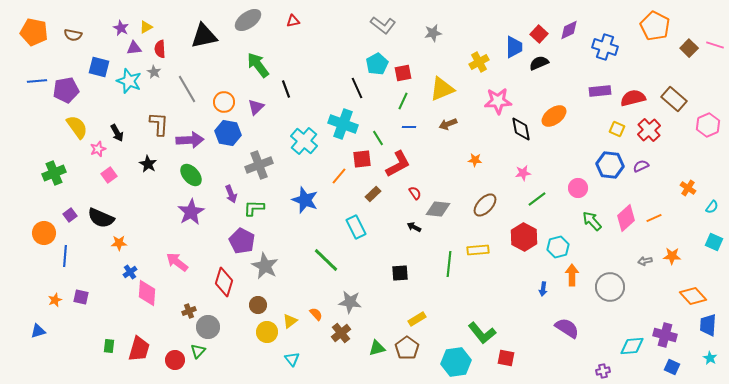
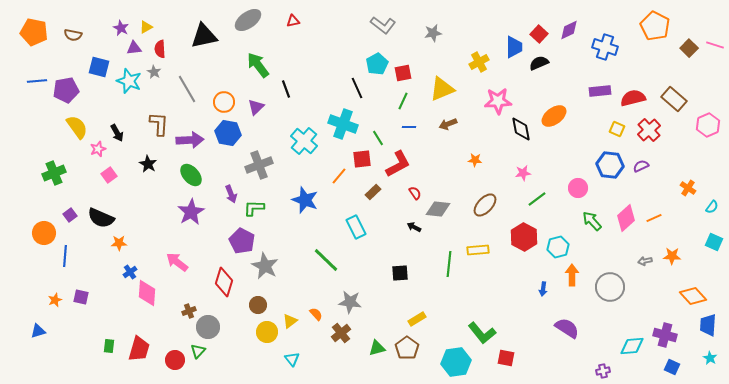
brown rectangle at (373, 194): moved 2 px up
